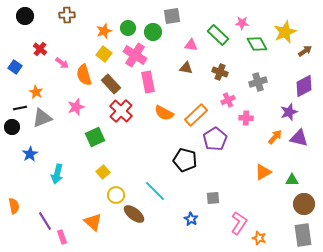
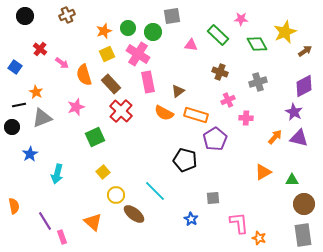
brown cross at (67, 15): rotated 21 degrees counterclockwise
pink star at (242, 23): moved 1 px left, 4 px up
yellow square at (104, 54): moved 3 px right; rotated 28 degrees clockwise
pink cross at (135, 55): moved 3 px right, 1 px up
brown triangle at (186, 68): moved 8 px left, 23 px down; rotated 48 degrees counterclockwise
black line at (20, 108): moved 1 px left, 3 px up
purple star at (289, 112): moved 5 px right; rotated 24 degrees counterclockwise
orange rectangle at (196, 115): rotated 60 degrees clockwise
pink L-shape at (239, 223): rotated 40 degrees counterclockwise
